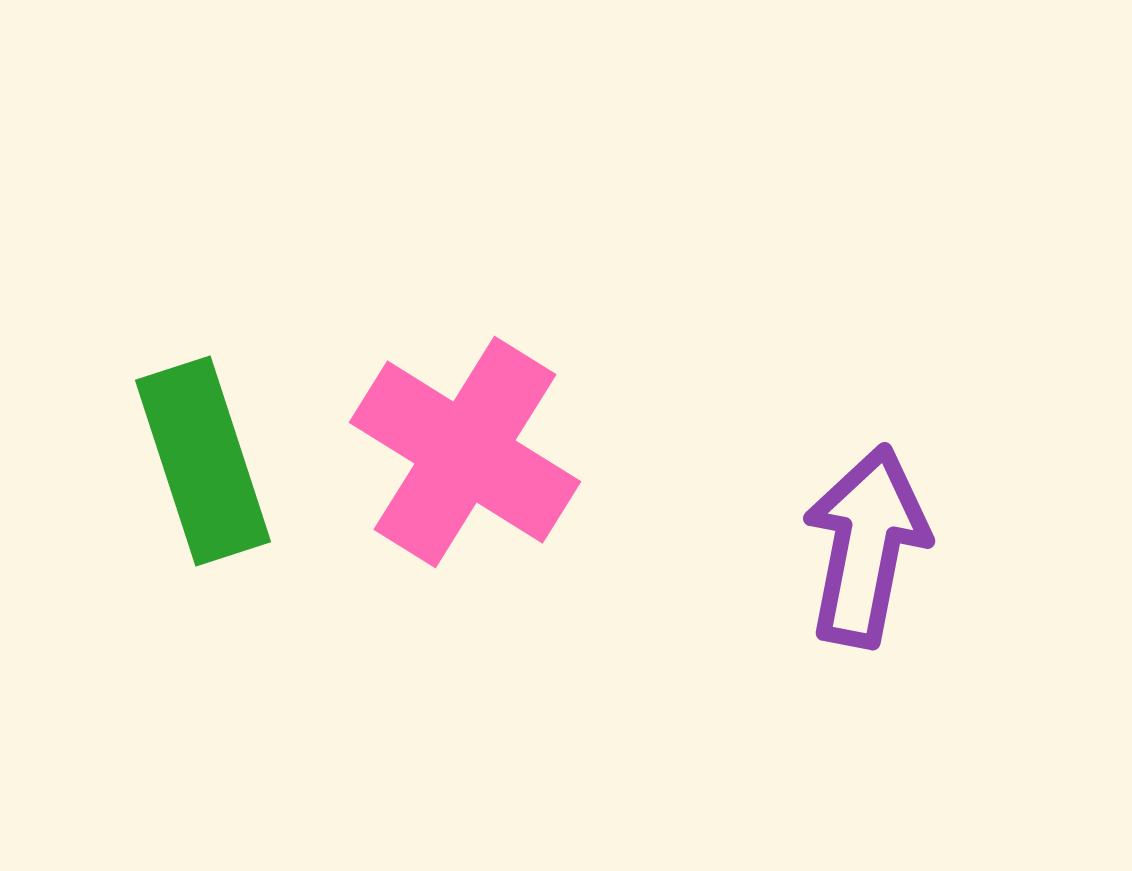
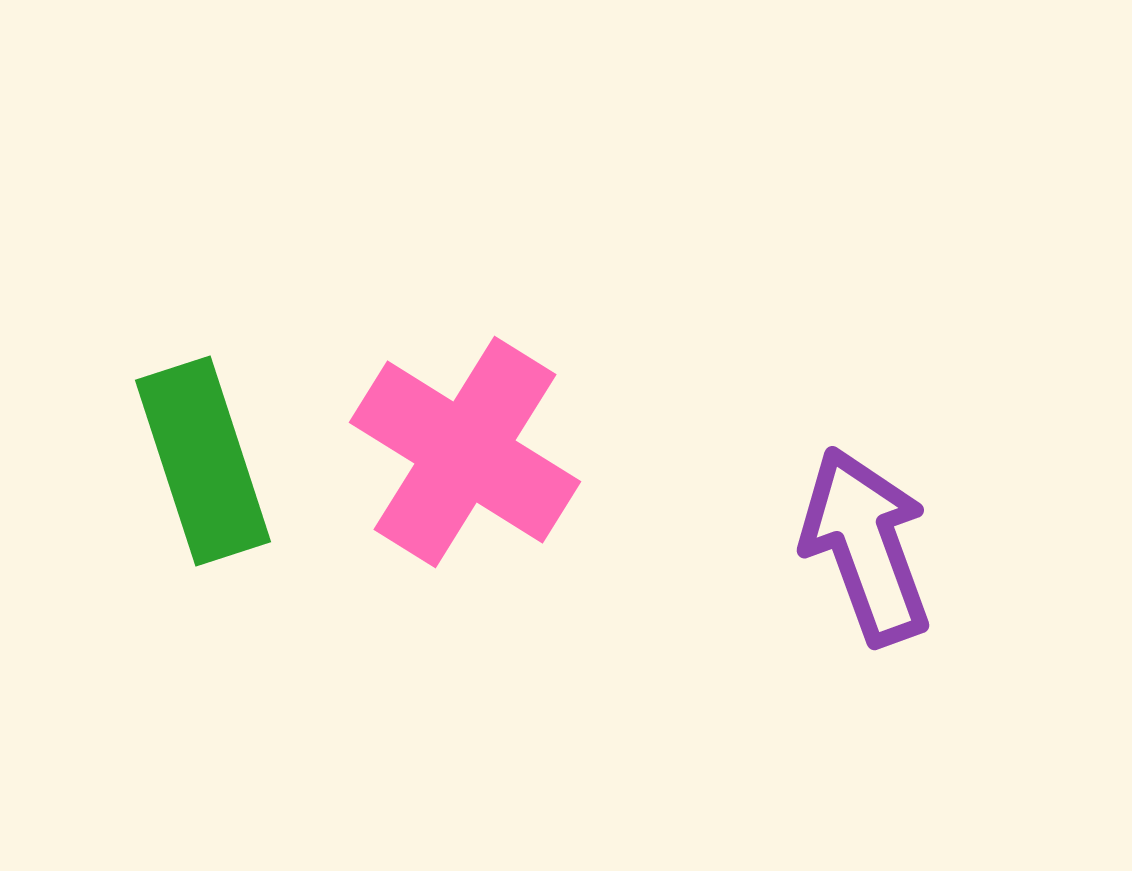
purple arrow: rotated 31 degrees counterclockwise
